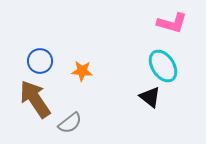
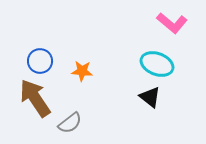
pink L-shape: rotated 24 degrees clockwise
cyan ellipse: moved 6 px left, 2 px up; rotated 36 degrees counterclockwise
brown arrow: moved 1 px up
